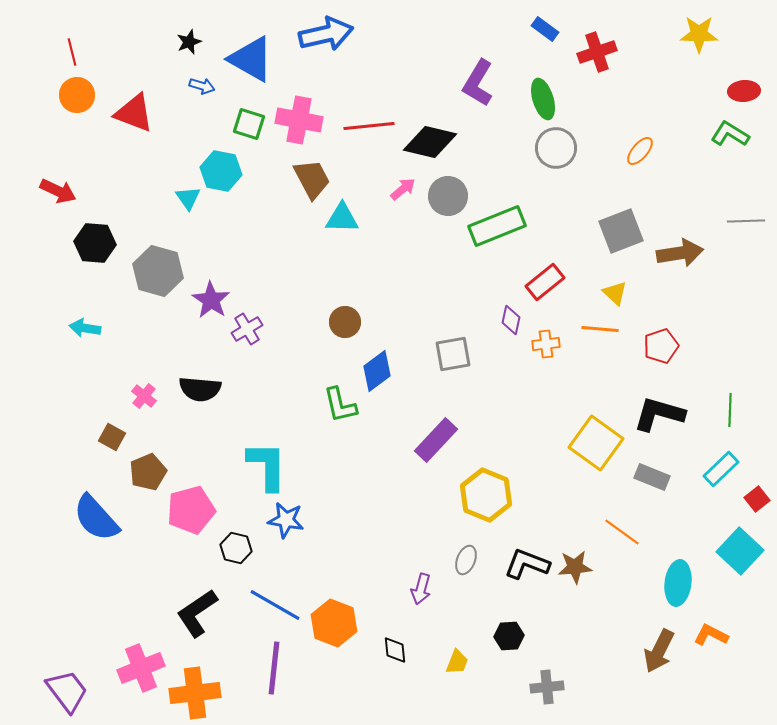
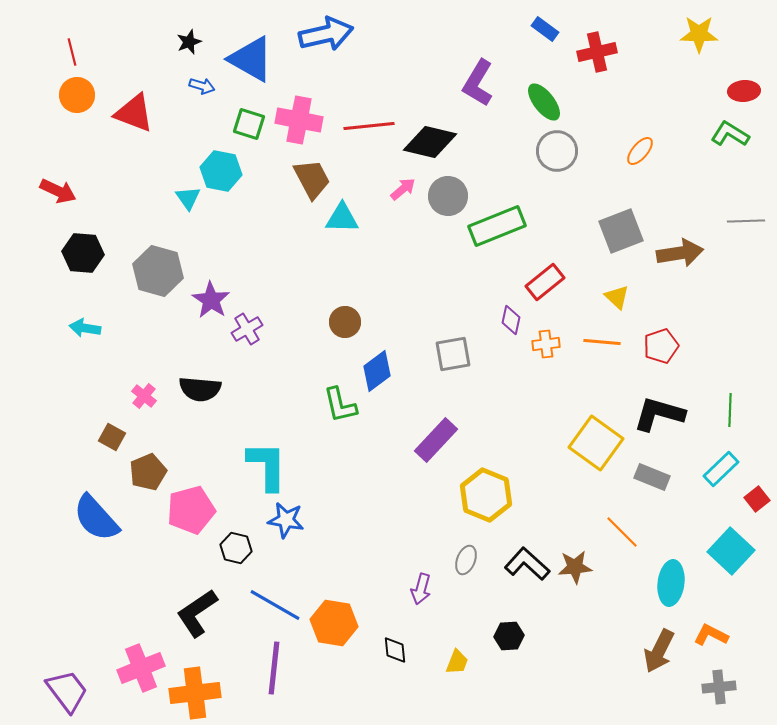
red cross at (597, 52): rotated 6 degrees clockwise
green ellipse at (543, 99): moved 1 px right, 3 px down; rotated 21 degrees counterclockwise
gray circle at (556, 148): moved 1 px right, 3 px down
black hexagon at (95, 243): moved 12 px left, 10 px down
yellow triangle at (615, 293): moved 2 px right, 4 px down
orange line at (600, 329): moved 2 px right, 13 px down
orange line at (622, 532): rotated 9 degrees clockwise
cyan square at (740, 551): moved 9 px left
black L-shape at (527, 564): rotated 21 degrees clockwise
cyan ellipse at (678, 583): moved 7 px left
orange hexagon at (334, 623): rotated 12 degrees counterclockwise
gray cross at (547, 687): moved 172 px right
